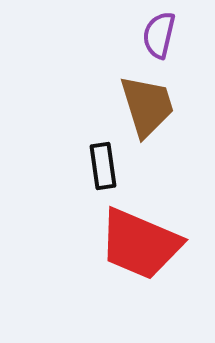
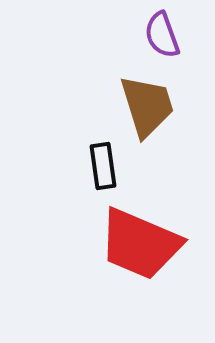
purple semicircle: moved 3 px right; rotated 33 degrees counterclockwise
